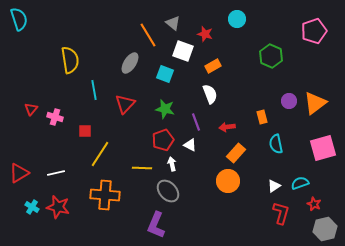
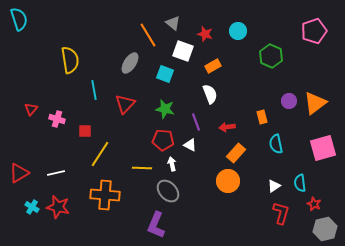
cyan circle at (237, 19): moved 1 px right, 12 px down
pink cross at (55, 117): moved 2 px right, 2 px down
red pentagon at (163, 140): rotated 25 degrees clockwise
cyan semicircle at (300, 183): rotated 78 degrees counterclockwise
